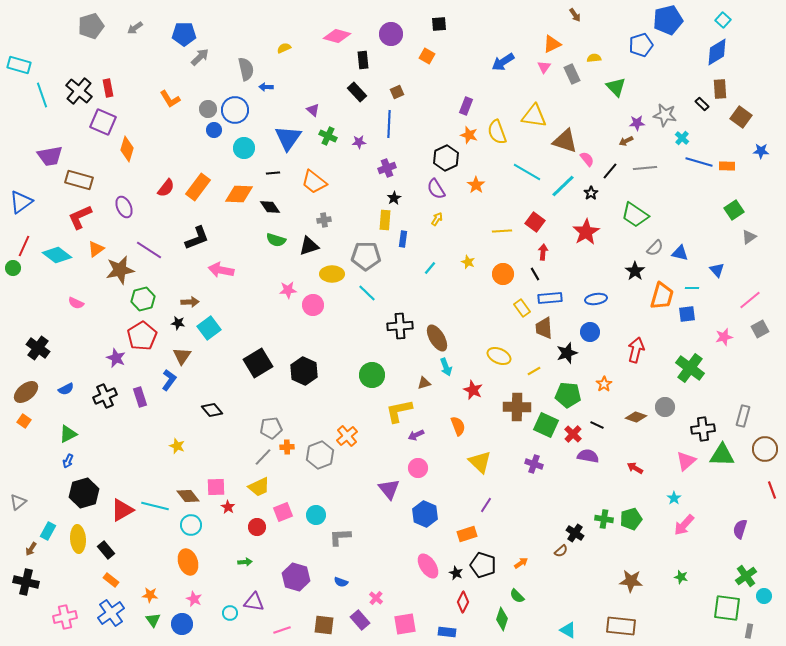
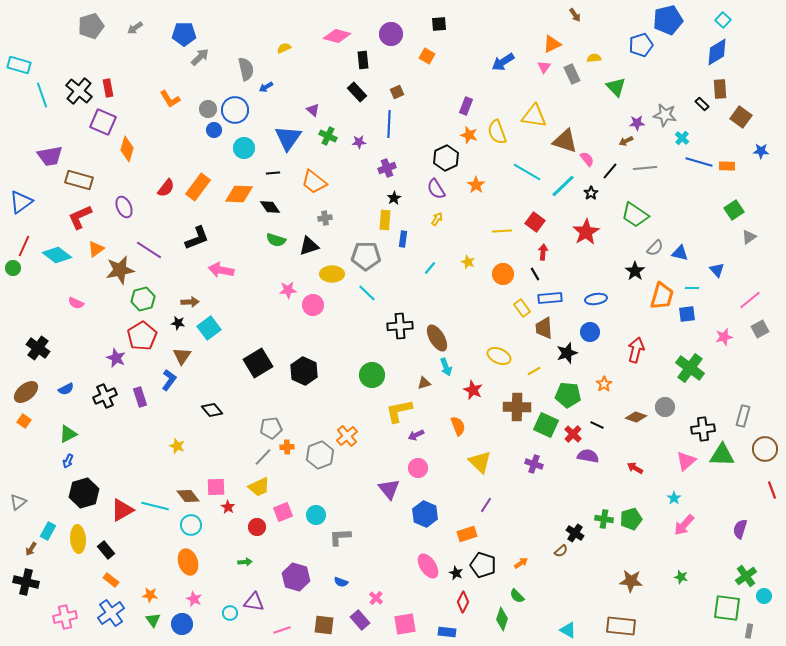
blue arrow at (266, 87): rotated 32 degrees counterclockwise
gray cross at (324, 220): moved 1 px right, 2 px up
